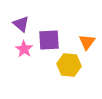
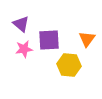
orange triangle: moved 3 px up
pink star: rotated 30 degrees clockwise
